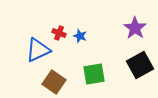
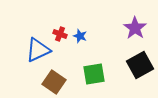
red cross: moved 1 px right, 1 px down
